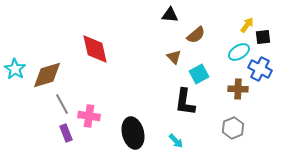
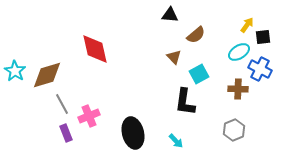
cyan star: moved 2 px down
pink cross: rotated 30 degrees counterclockwise
gray hexagon: moved 1 px right, 2 px down
